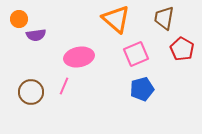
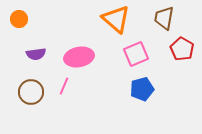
purple semicircle: moved 19 px down
